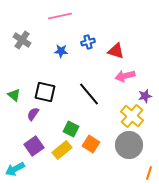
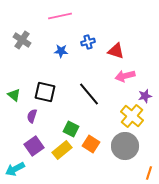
purple semicircle: moved 1 px left, 2 px down; rotated 16 degrees counterclockwise
gray circle: moved 4 px left, 1 px down
